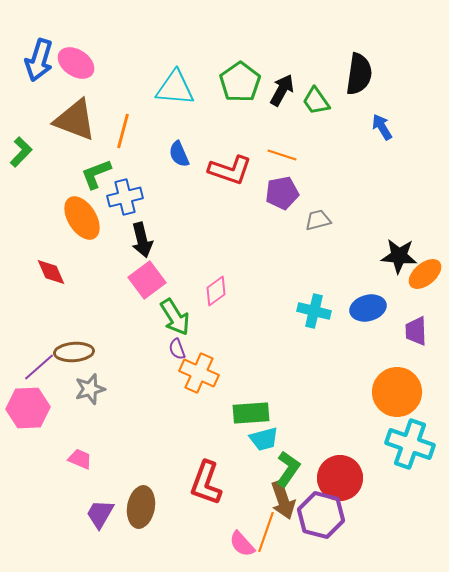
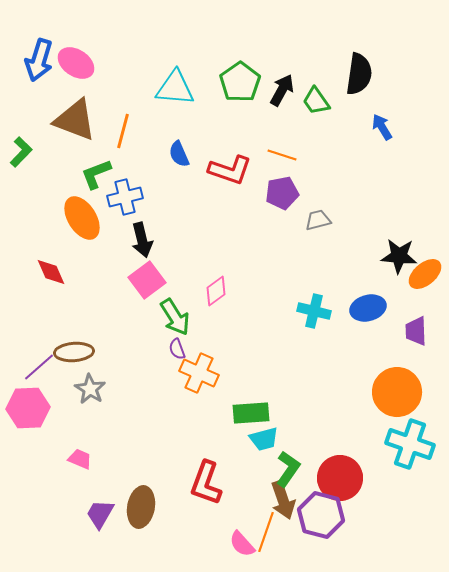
gray star at (90, 389): rotated 24 degrees counterclockwise
